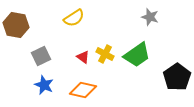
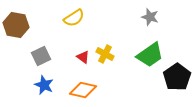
green trapezoid: moved 13 px right
